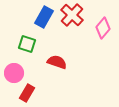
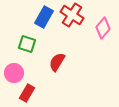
red cross: rotated 10 degrees counterclockwise
red semicircle: rotated 78 degrees counterclockwise
